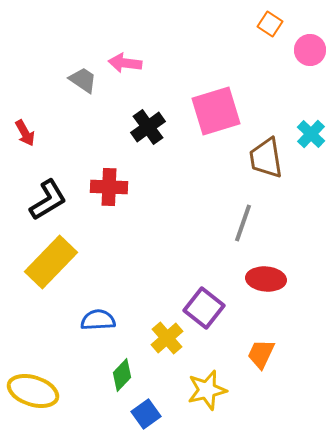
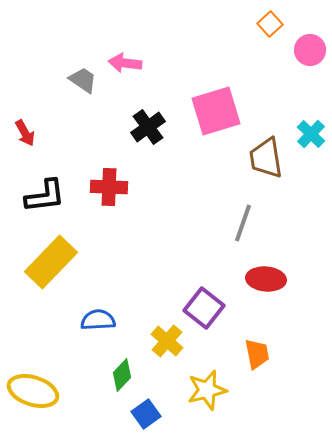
orange square: rotated 15 degrees clockwise
black L-shape: moved 3 px left, 4 px up; rotated 24 degrees clockwise
yellow cross: moved 3 px down; rotated 8 degrees counterclockwise
orange trapezoid: moved 4 px left; rotated 144 degrees clockwise
